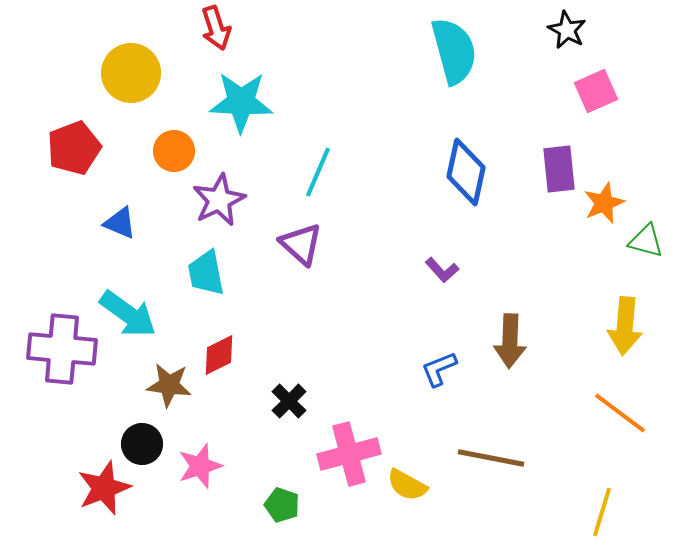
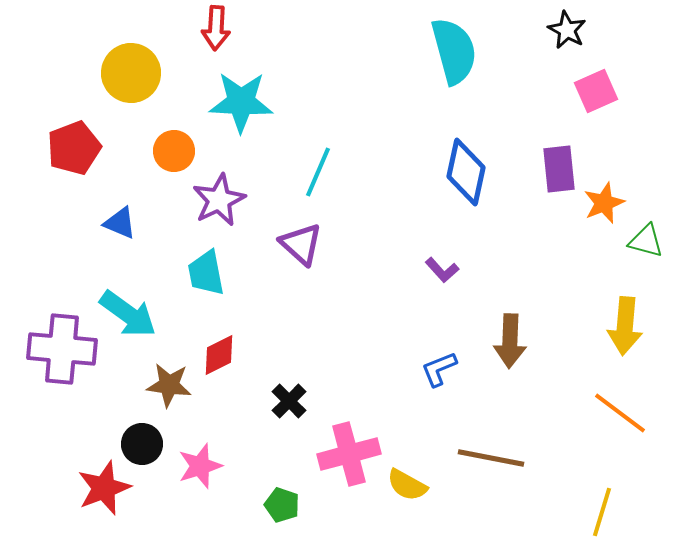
red arrow: rotated 21 degrees clockwise
